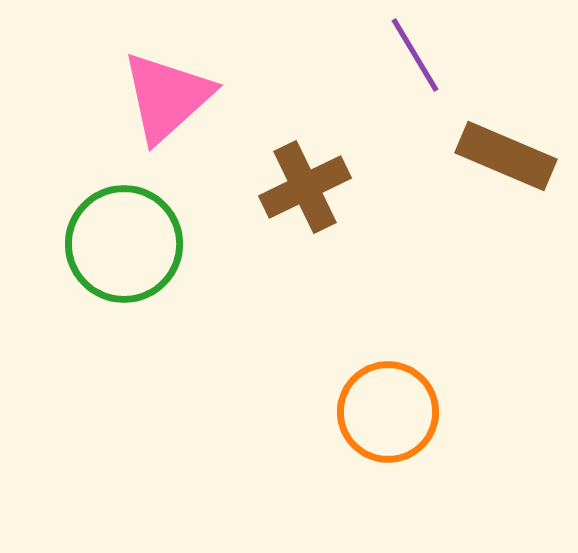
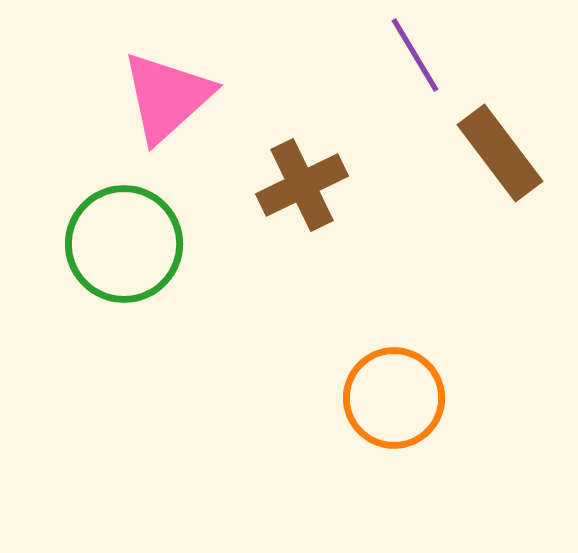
brown rectangle: moved 6 px left, 3 px up; rotated 30 degrees clockwise
brown cross: moved 3 px left, 2 px up
orange circle: moved 6 px right, 14 px up
